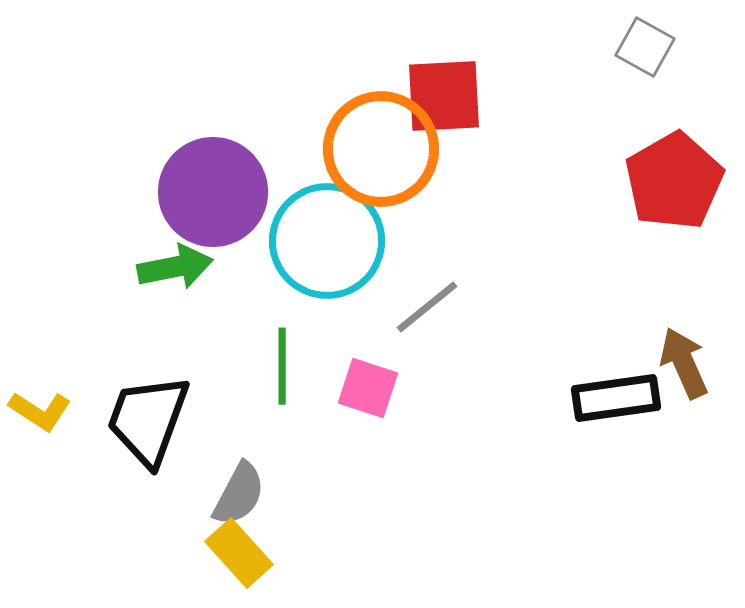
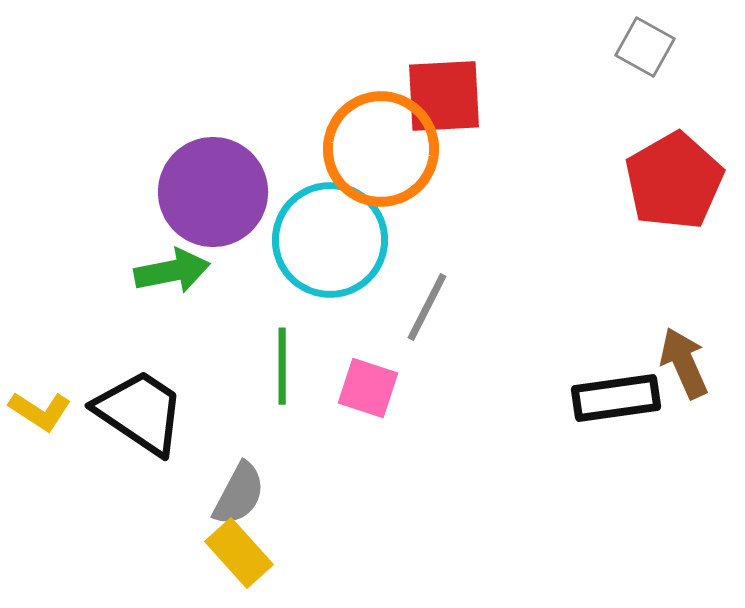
cyan circle: moved 3 px right, 1 px up
green arrow: moved 3 px left, 4 px down
gray line: rotated 24 degrees counterclockwise
black trapezoid: moved 8 px left, 8 px up; rotated 104 degrees clockwise
